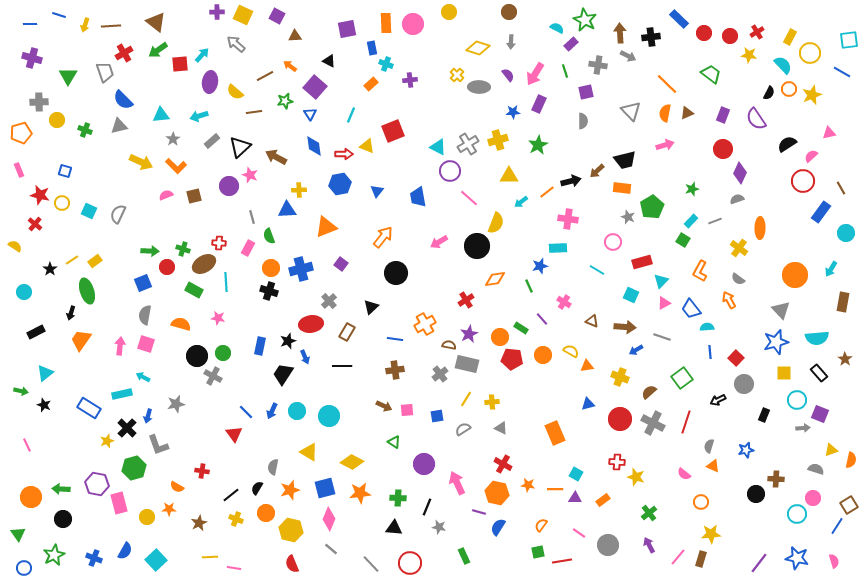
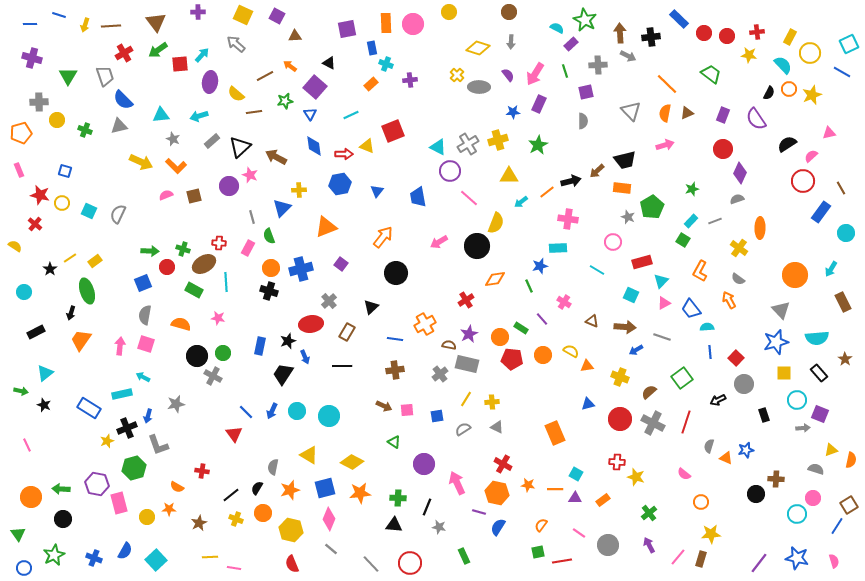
purple cross at (217, 12): moved 19 px left
brown triangle at (156, 22): rotated 15 degrees clockwise
red cross at (757, 32): rotated 24 degrees clockwise
red circle at (730, 36): moved 3 px left
cyan square at (849, 40): moved 4 px down; rotated 18 degrees counterclockwise
black triangle at (329, 61): moved 2 px down
gray cross at (598, 65): rotated 12 degrees counterclockwise
gray trapezoid at (105, 72): moved 4 px down
yellow semicircle at (235, 92): moved 1 px right, 2 px down
cyan line at (351, 115): rotated 42 degrees clockwise
gray star at (173, 139): rotated 16 degrees counterclockwise
blue triangle at (287, 210): moved 5 px left, 2 px up; rotated 42 degrees counterclockwise
yellow line at (72, 260): moved 2 px left, 2 px up
brown rectangle at (843, 302): rotated 36 degrees counterclockwise
black rectangle at (764, 415): rotated 40 degrees counterclockwise
black cross at (127, 428): rotated 24 degrees clockwise
gray triangle at (501, 428): moved 4 px left, 1 px up
yellow triangle at (309, 452): moved 3 px down
orange triangle at (713, 466): moved 13 px right, 8 px up
orange circle at (266, 513): moved 3 px left
black triangle at (394, 528): moved 3 px up
